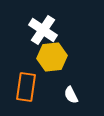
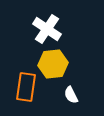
white cross: moved 4 px right, 1 px up
yellow hexagon: moved 1 px right, 7 px down
